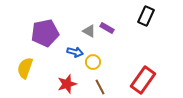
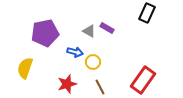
black rectangle: moved 1 px right, 3 px up
